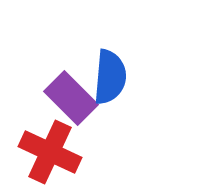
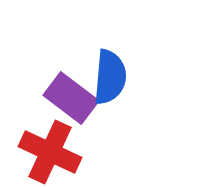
purple rectangle: rotated 8 degrees counterclockwise
